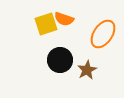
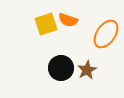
orange semicircle: moved 4 px right, 1 px down
orange ellipse: moved 3 px right
black circle: moved 1 px right, 8 px down
